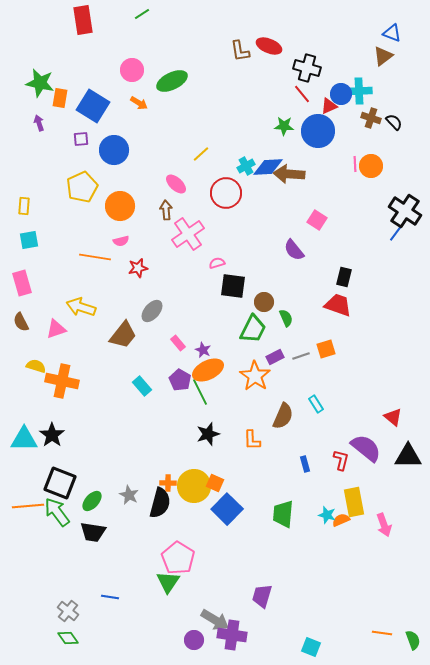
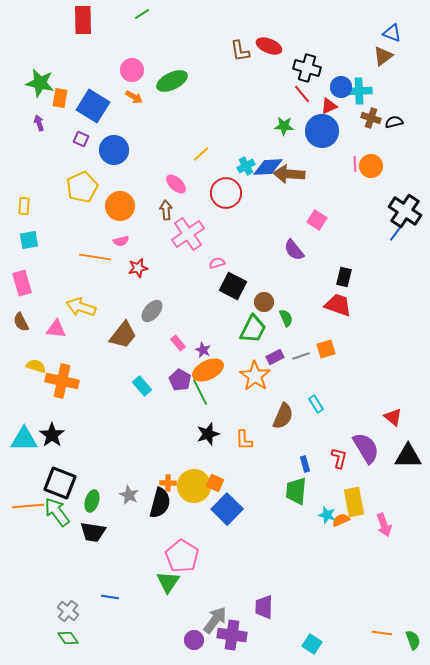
red rectangle at (83, 20): rotated 8 degrees clockwise
blue circle at (341, 94): moved 7 px up
orange arrow at (139, 103): moved 5 px left, 6 px up
black semicircle at (394, 122): rotated 60 degrees counterclockwise
blue circle at (318, 131): moved 4 px right
purple square at (81, 139): rotated 28 degrees clockwise
black square at (233, 286): rotated 20 degrees clockwise
pink triangle at (56, 329): rotated 25 degrees clockwise
orange L-shape at (252, 440): moved 8 px left
purple semicircle at (366, 448): rotated 20 degrees clockwise
red L-shape at (341, 460): moved 2 px left, 2 px up
green ellipse at (92, 501): rotated 25 degrees counterclockwise
green trapezoid at (283, 514): moved 13 px right, 23 px up
pink pentagon at (178, 558): moved 4 px right, 2 px up
purple trapezoid at (262, 596): moved 2 px right, 11 px down; rotated 15 degrees counterclockwise
gray arrow at (215, 620): rotated 84 degrees counterclockwise
cyan square at (311, 647): moved 1 px right, 3 px up; rotated 12 degrees clockwise
